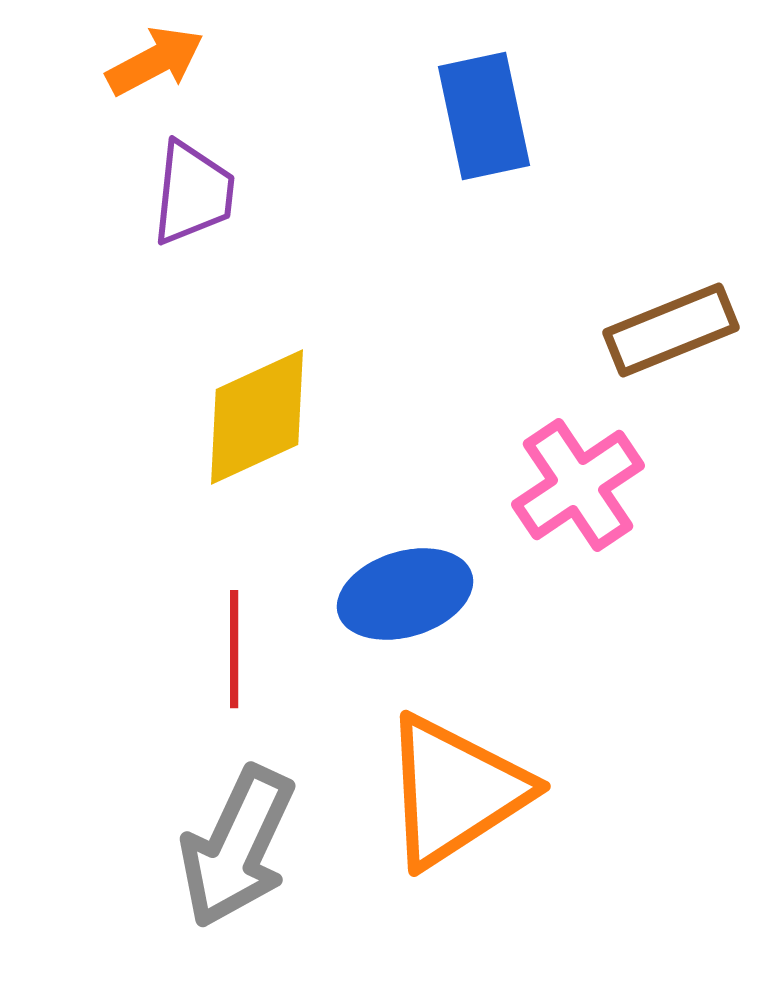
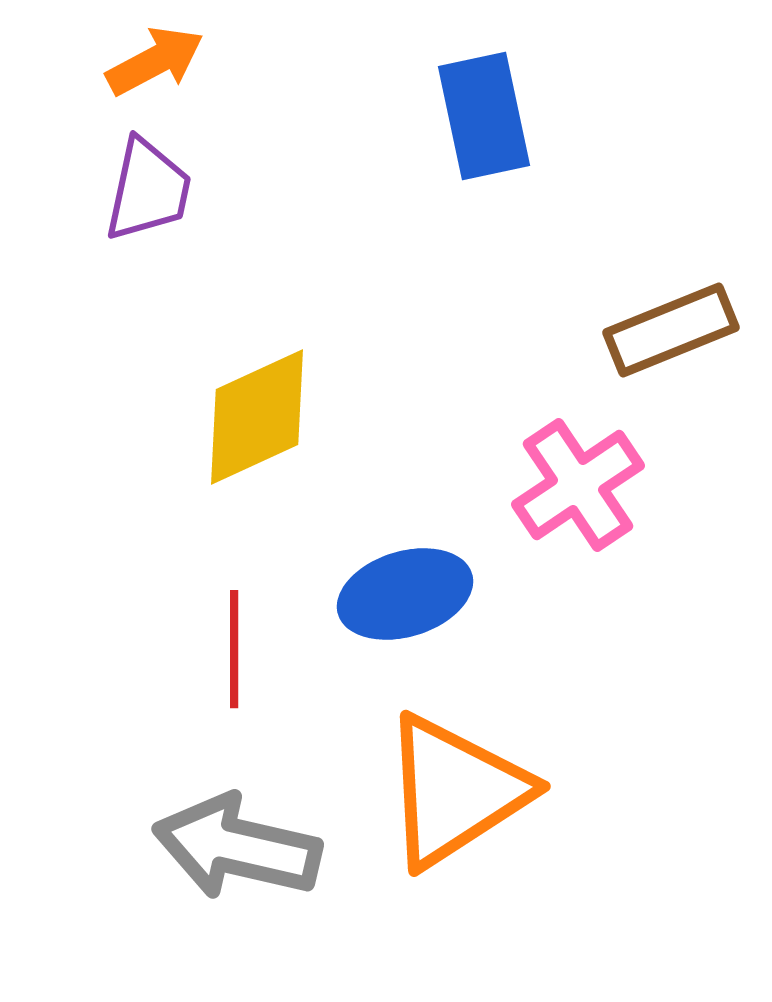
purple trapezoid: moved 45 px left, 3 px up; rotated 6 degrees clockwise
gray arrow: rotated 78 degrees clockwise
